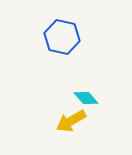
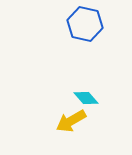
blue hexagon: moved 23 px right, 13 px up
